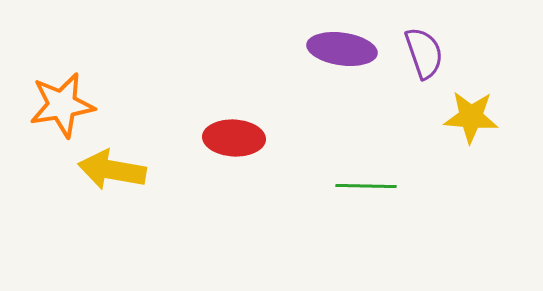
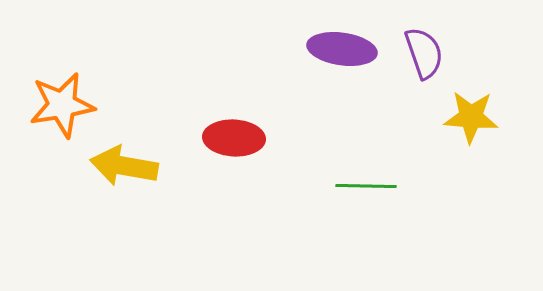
yellow arrow: moved 12 px right, 4 px up
